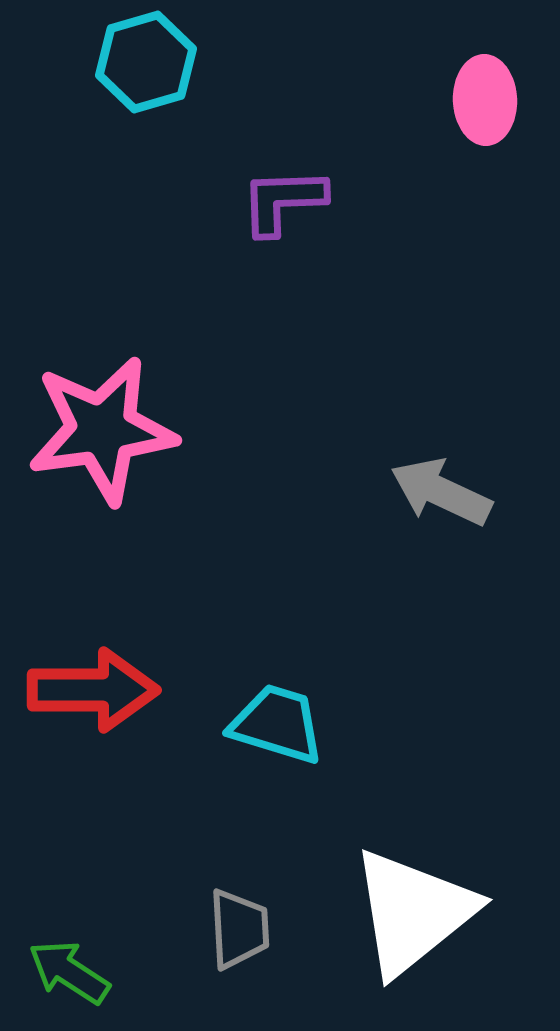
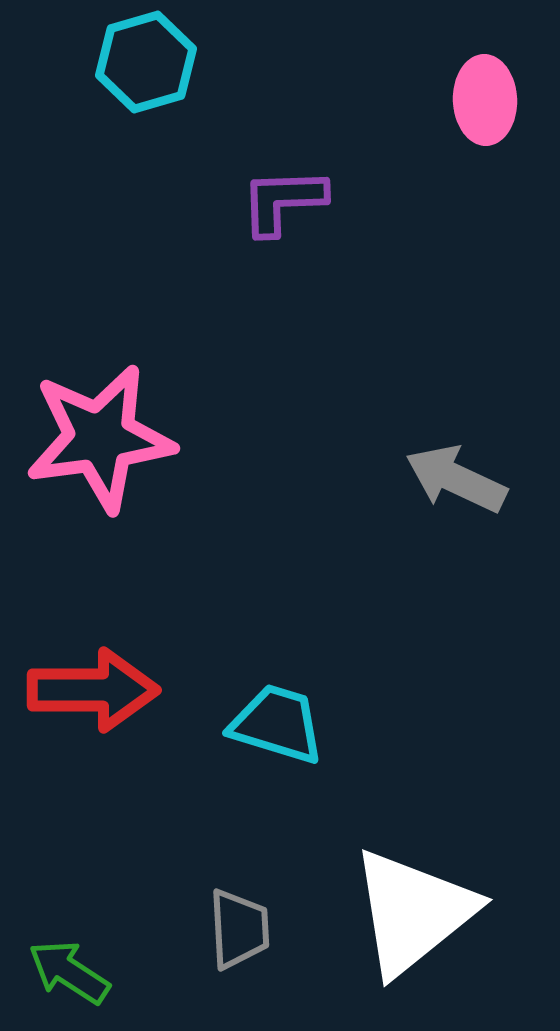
pink star: moved 2 px left, 8 px down
gray arrow: moved 15 px right, 13 px up
